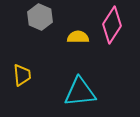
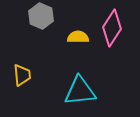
gray hexagon: moved 1 px right, 1 px up
pink diamond: moved 3 px down
cyan triangle: moved 1 px up
